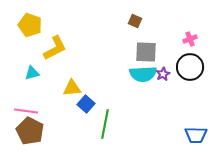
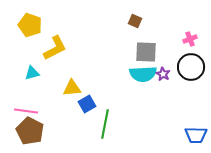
black circle: moved 1 px right
purple star: rotated 16 degrees counterclockwise
blue square: moved 1 px right; rotated 18 degrees clockwise
